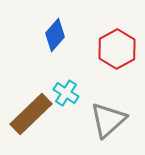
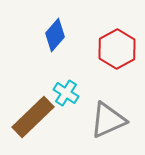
brown rectangle: moved 2 px right, 3 px down
gray triangle: rotated 18 degrees clockwise
